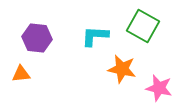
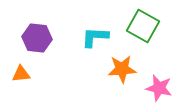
cyan L-shape: moved 1 px down
orange star: rotated 16 degrees counterclockwise
